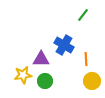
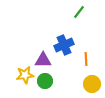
green line: moved 4 px left, 3 px up
blue cross: rotated 36 degrees clockwise
purple triangle: moved 2 px right, 1 px down
yellow star: moved 2 px right
yellow circle: moved 3 px down
